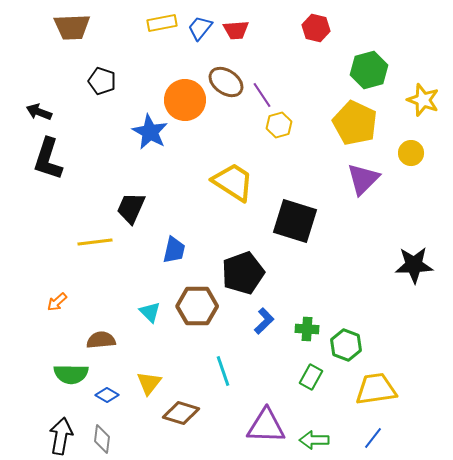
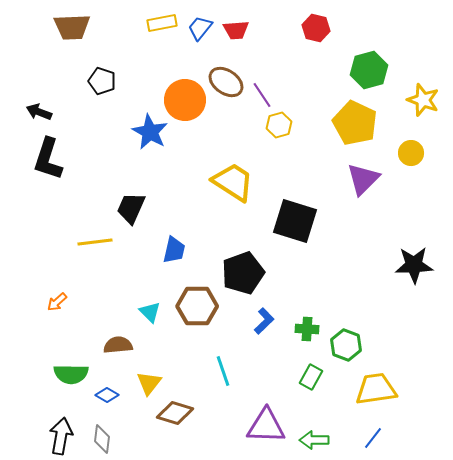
brown semicircle at (101, 340): moved 17 px right, 5 px down
brown diamond at (181, 413): moved 6 px left
